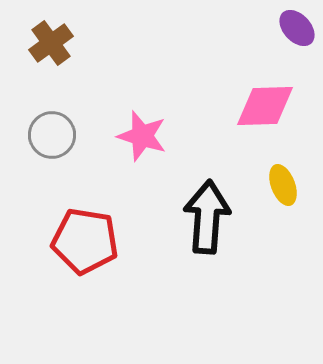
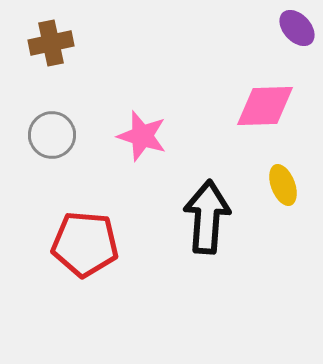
brown cross: rotated 24 degrees clockwise
red pentagon: moved 3 px down; rotated 4 degrees counterclockwise
